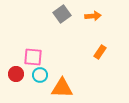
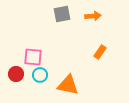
gray square: rotated 24 degrees clockwise
orange triangle: moved 6 px right, 3 px up; rotated 10 degrees clockwise
